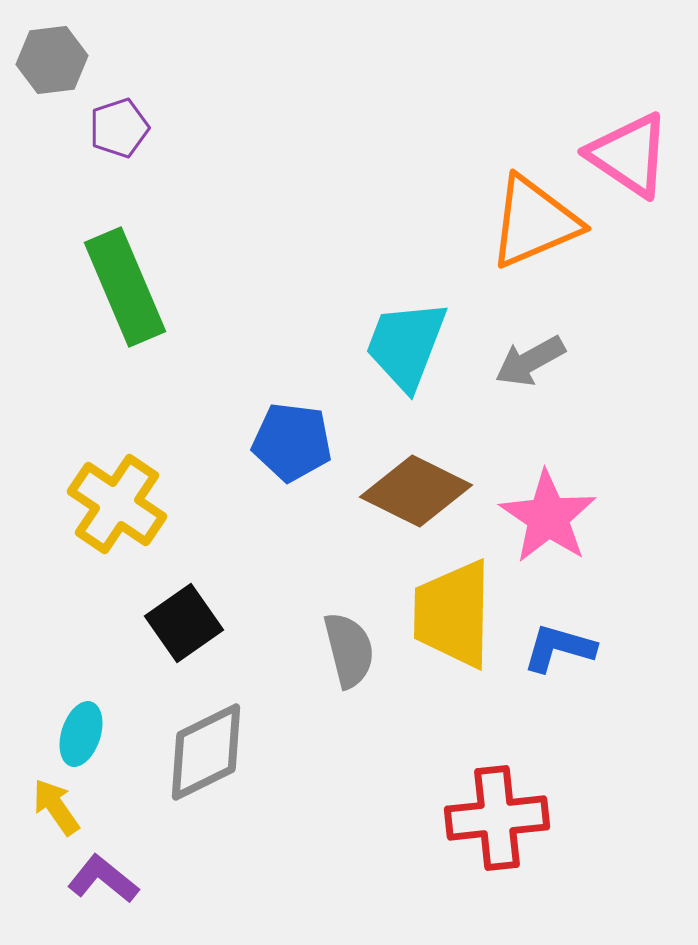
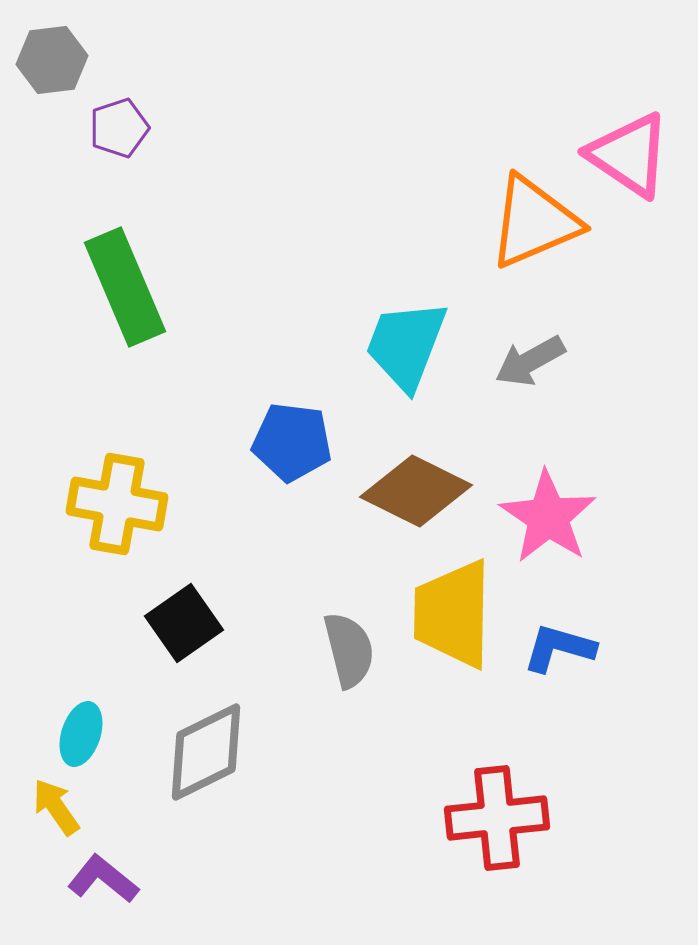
yellow cross: rotated 24 degrees counterclockwise
